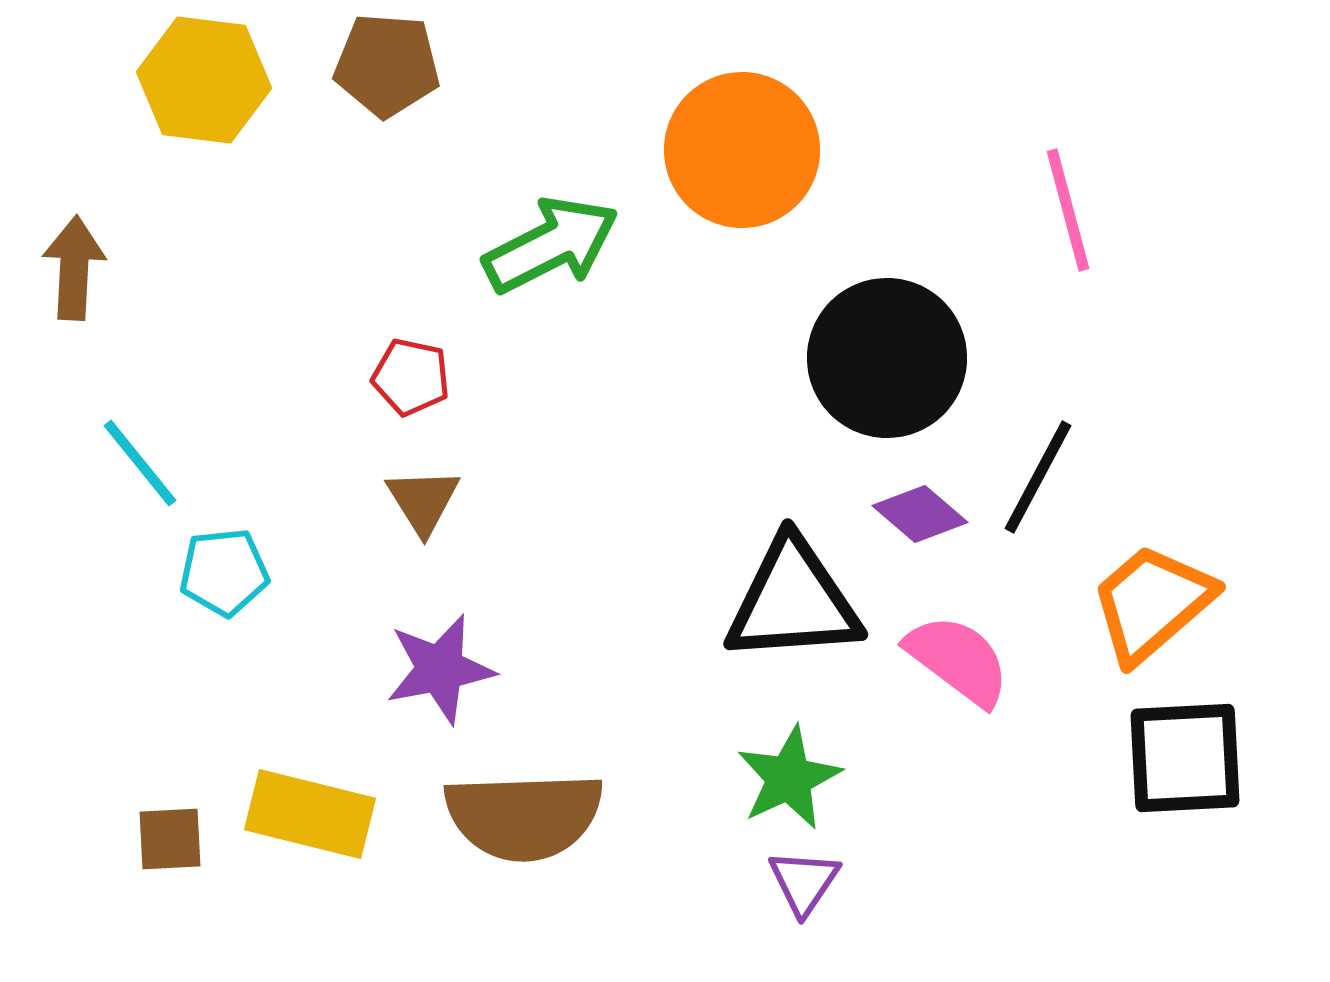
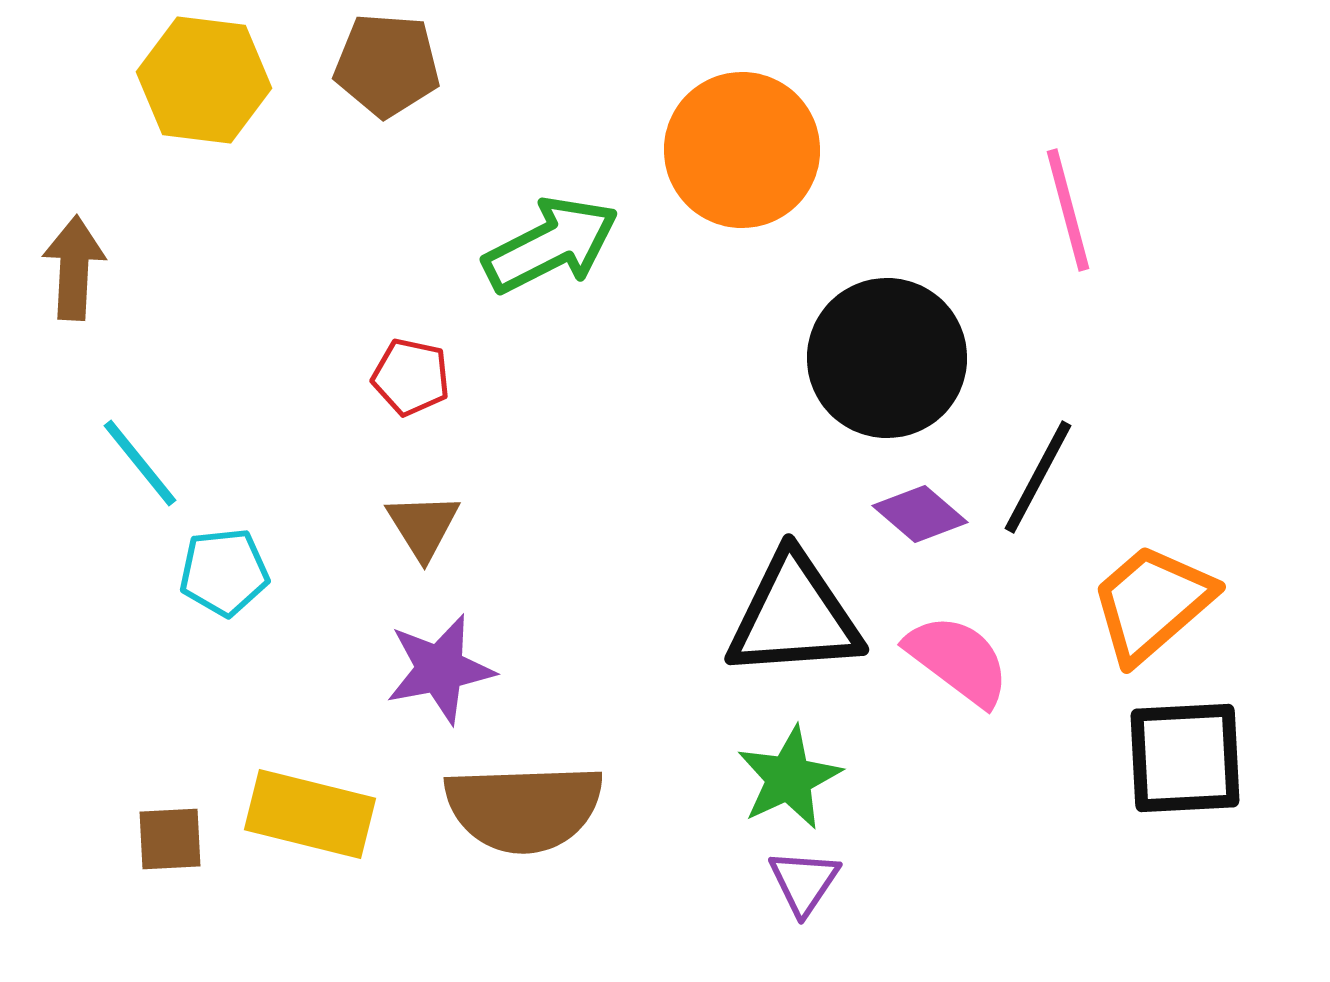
brown triangle: moved 25 px down
black triangle: moved 1 px right, 15 px down
brown semicircle: moved 8 px up
